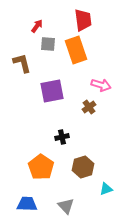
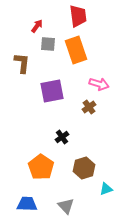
red trapezoid: moved 5 px left, 4 px up
brown L-shape: rotated 20 degrees clockwise
pink arrow: moved 2 px left, 1 px up
black cross: rotated 24 degrees counterclockwise
brown hexagon: moved 1 px right, 1 px down
